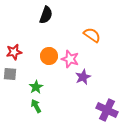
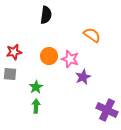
black semicircle: rotated 12 degrees counterclockwise
green arrow: rotated 32 degrees clockwise
